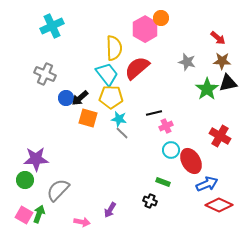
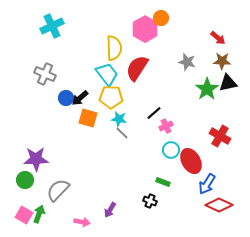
red semicircle: rotated 16 degrees counterclockwise
black line: rotated 28 degrees counterclockwise
blue arrow: rotated 145 degrees clockwise
